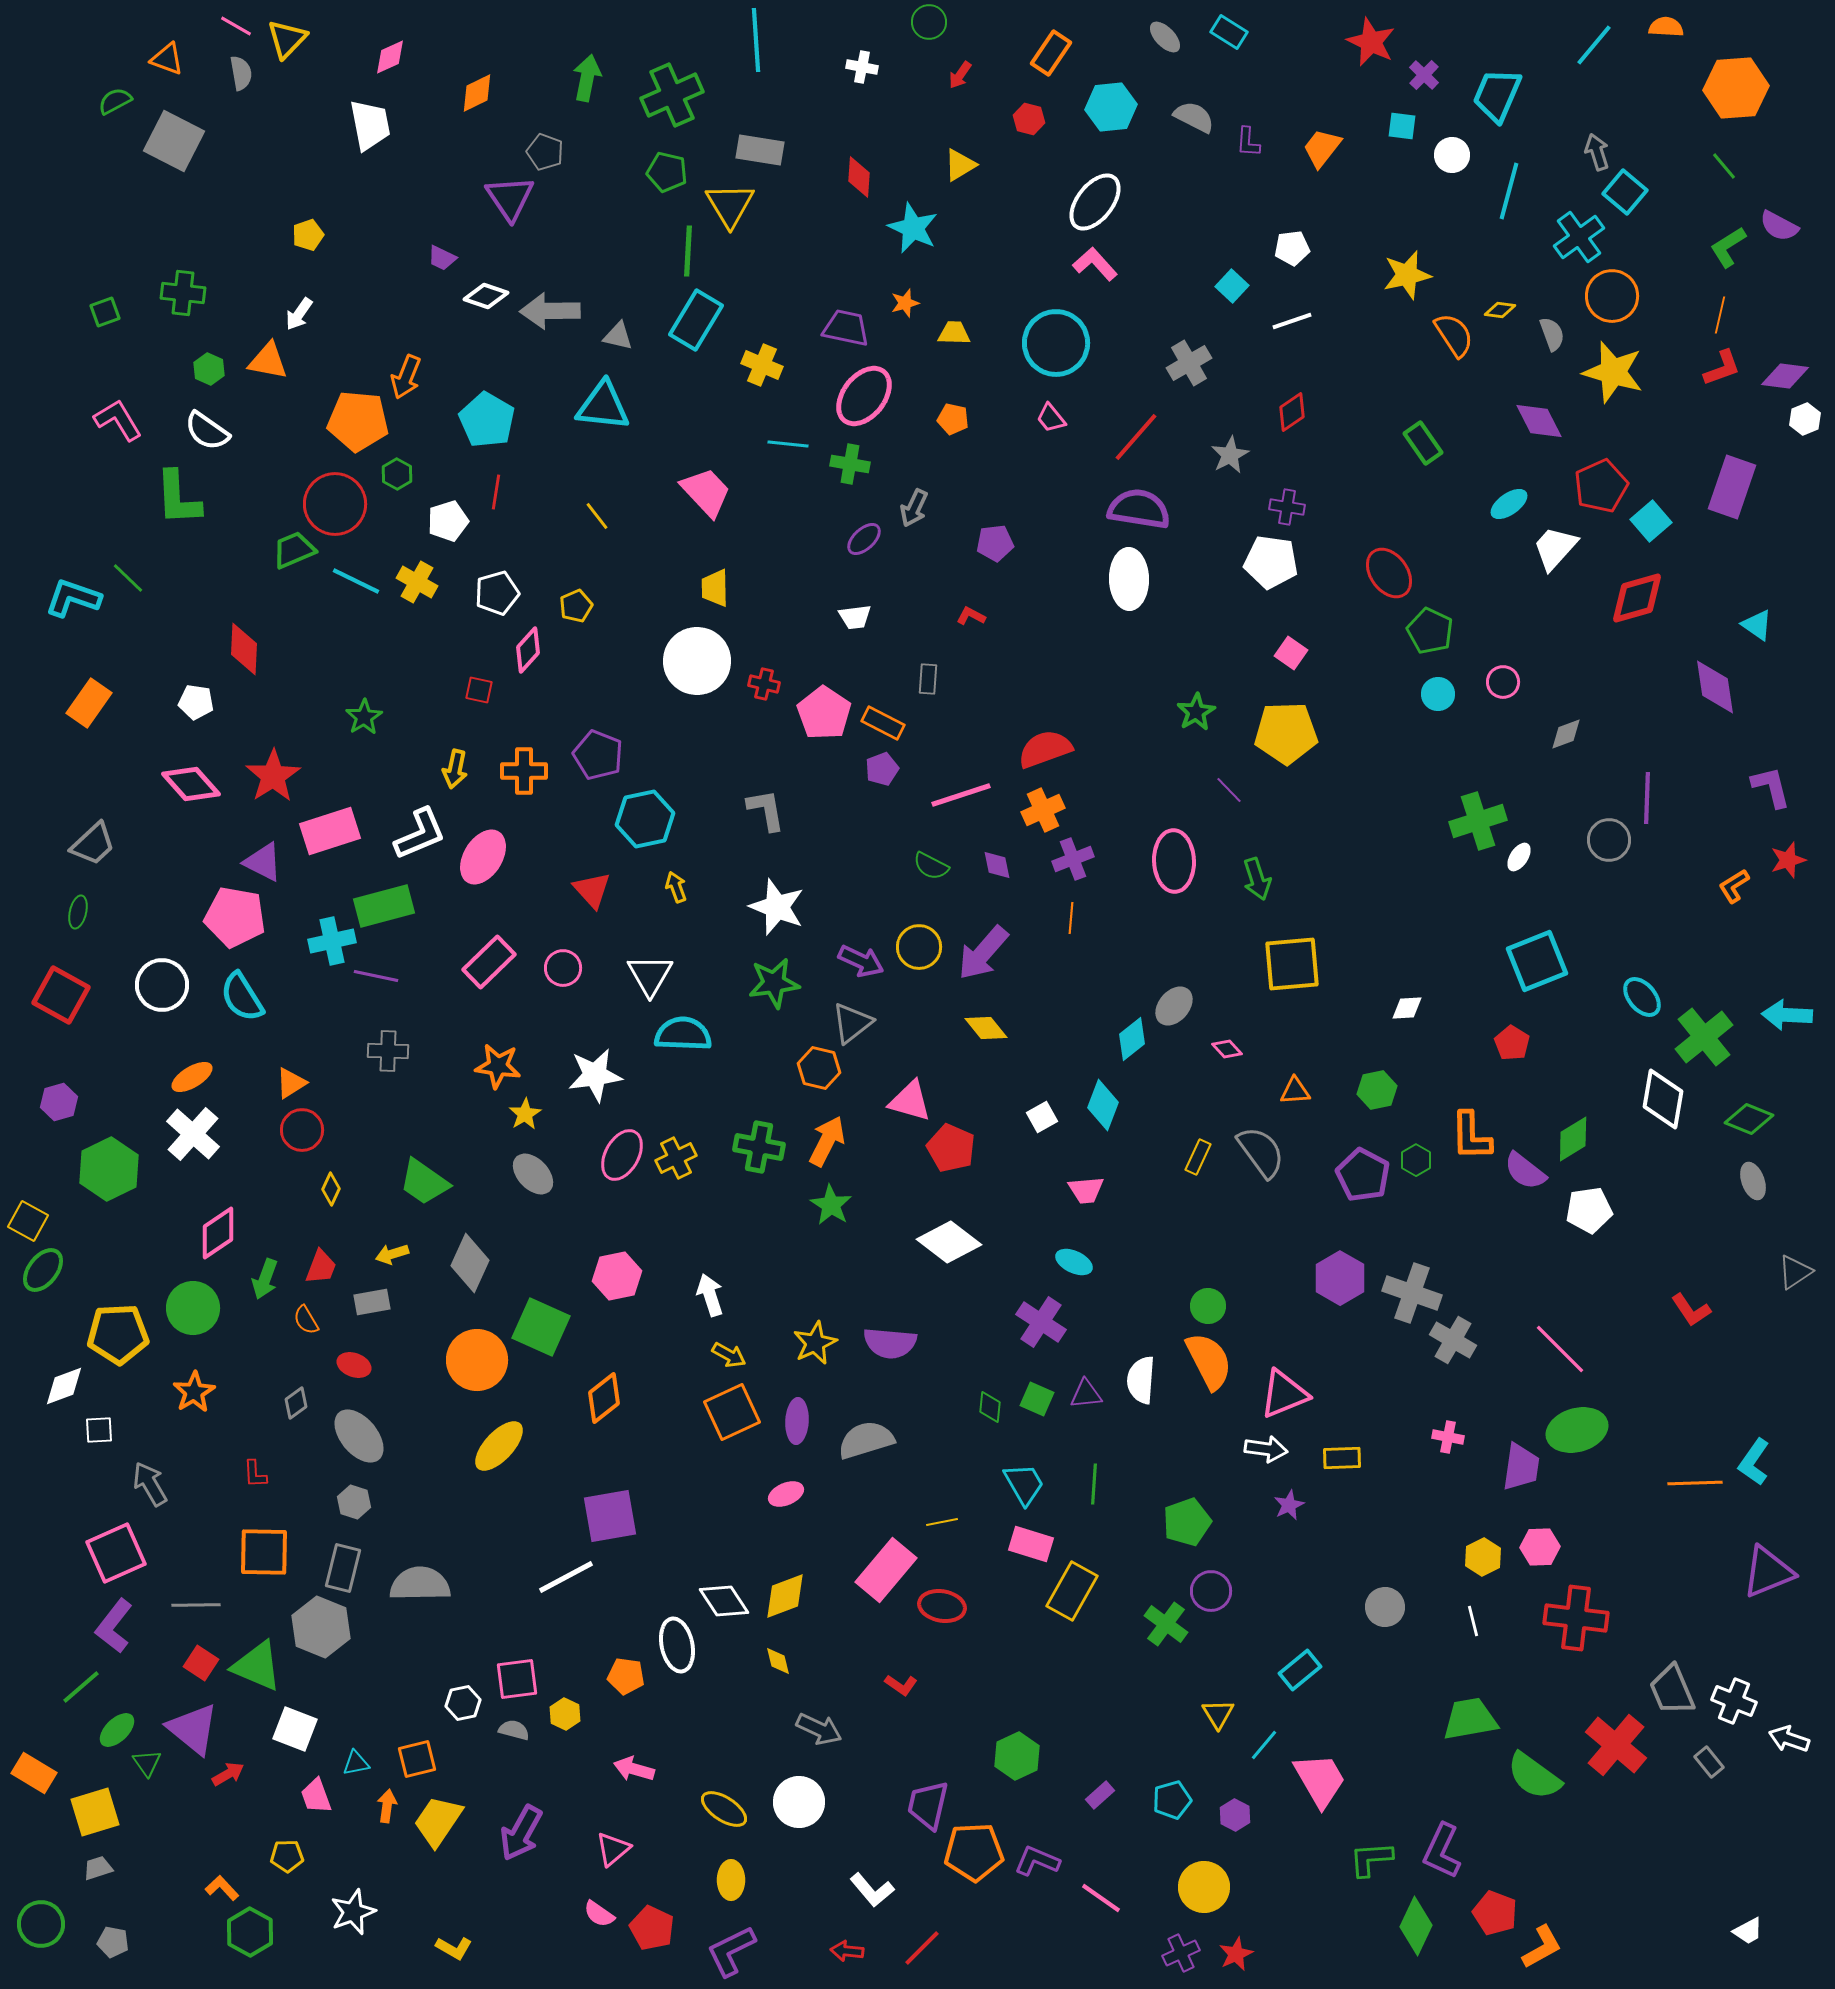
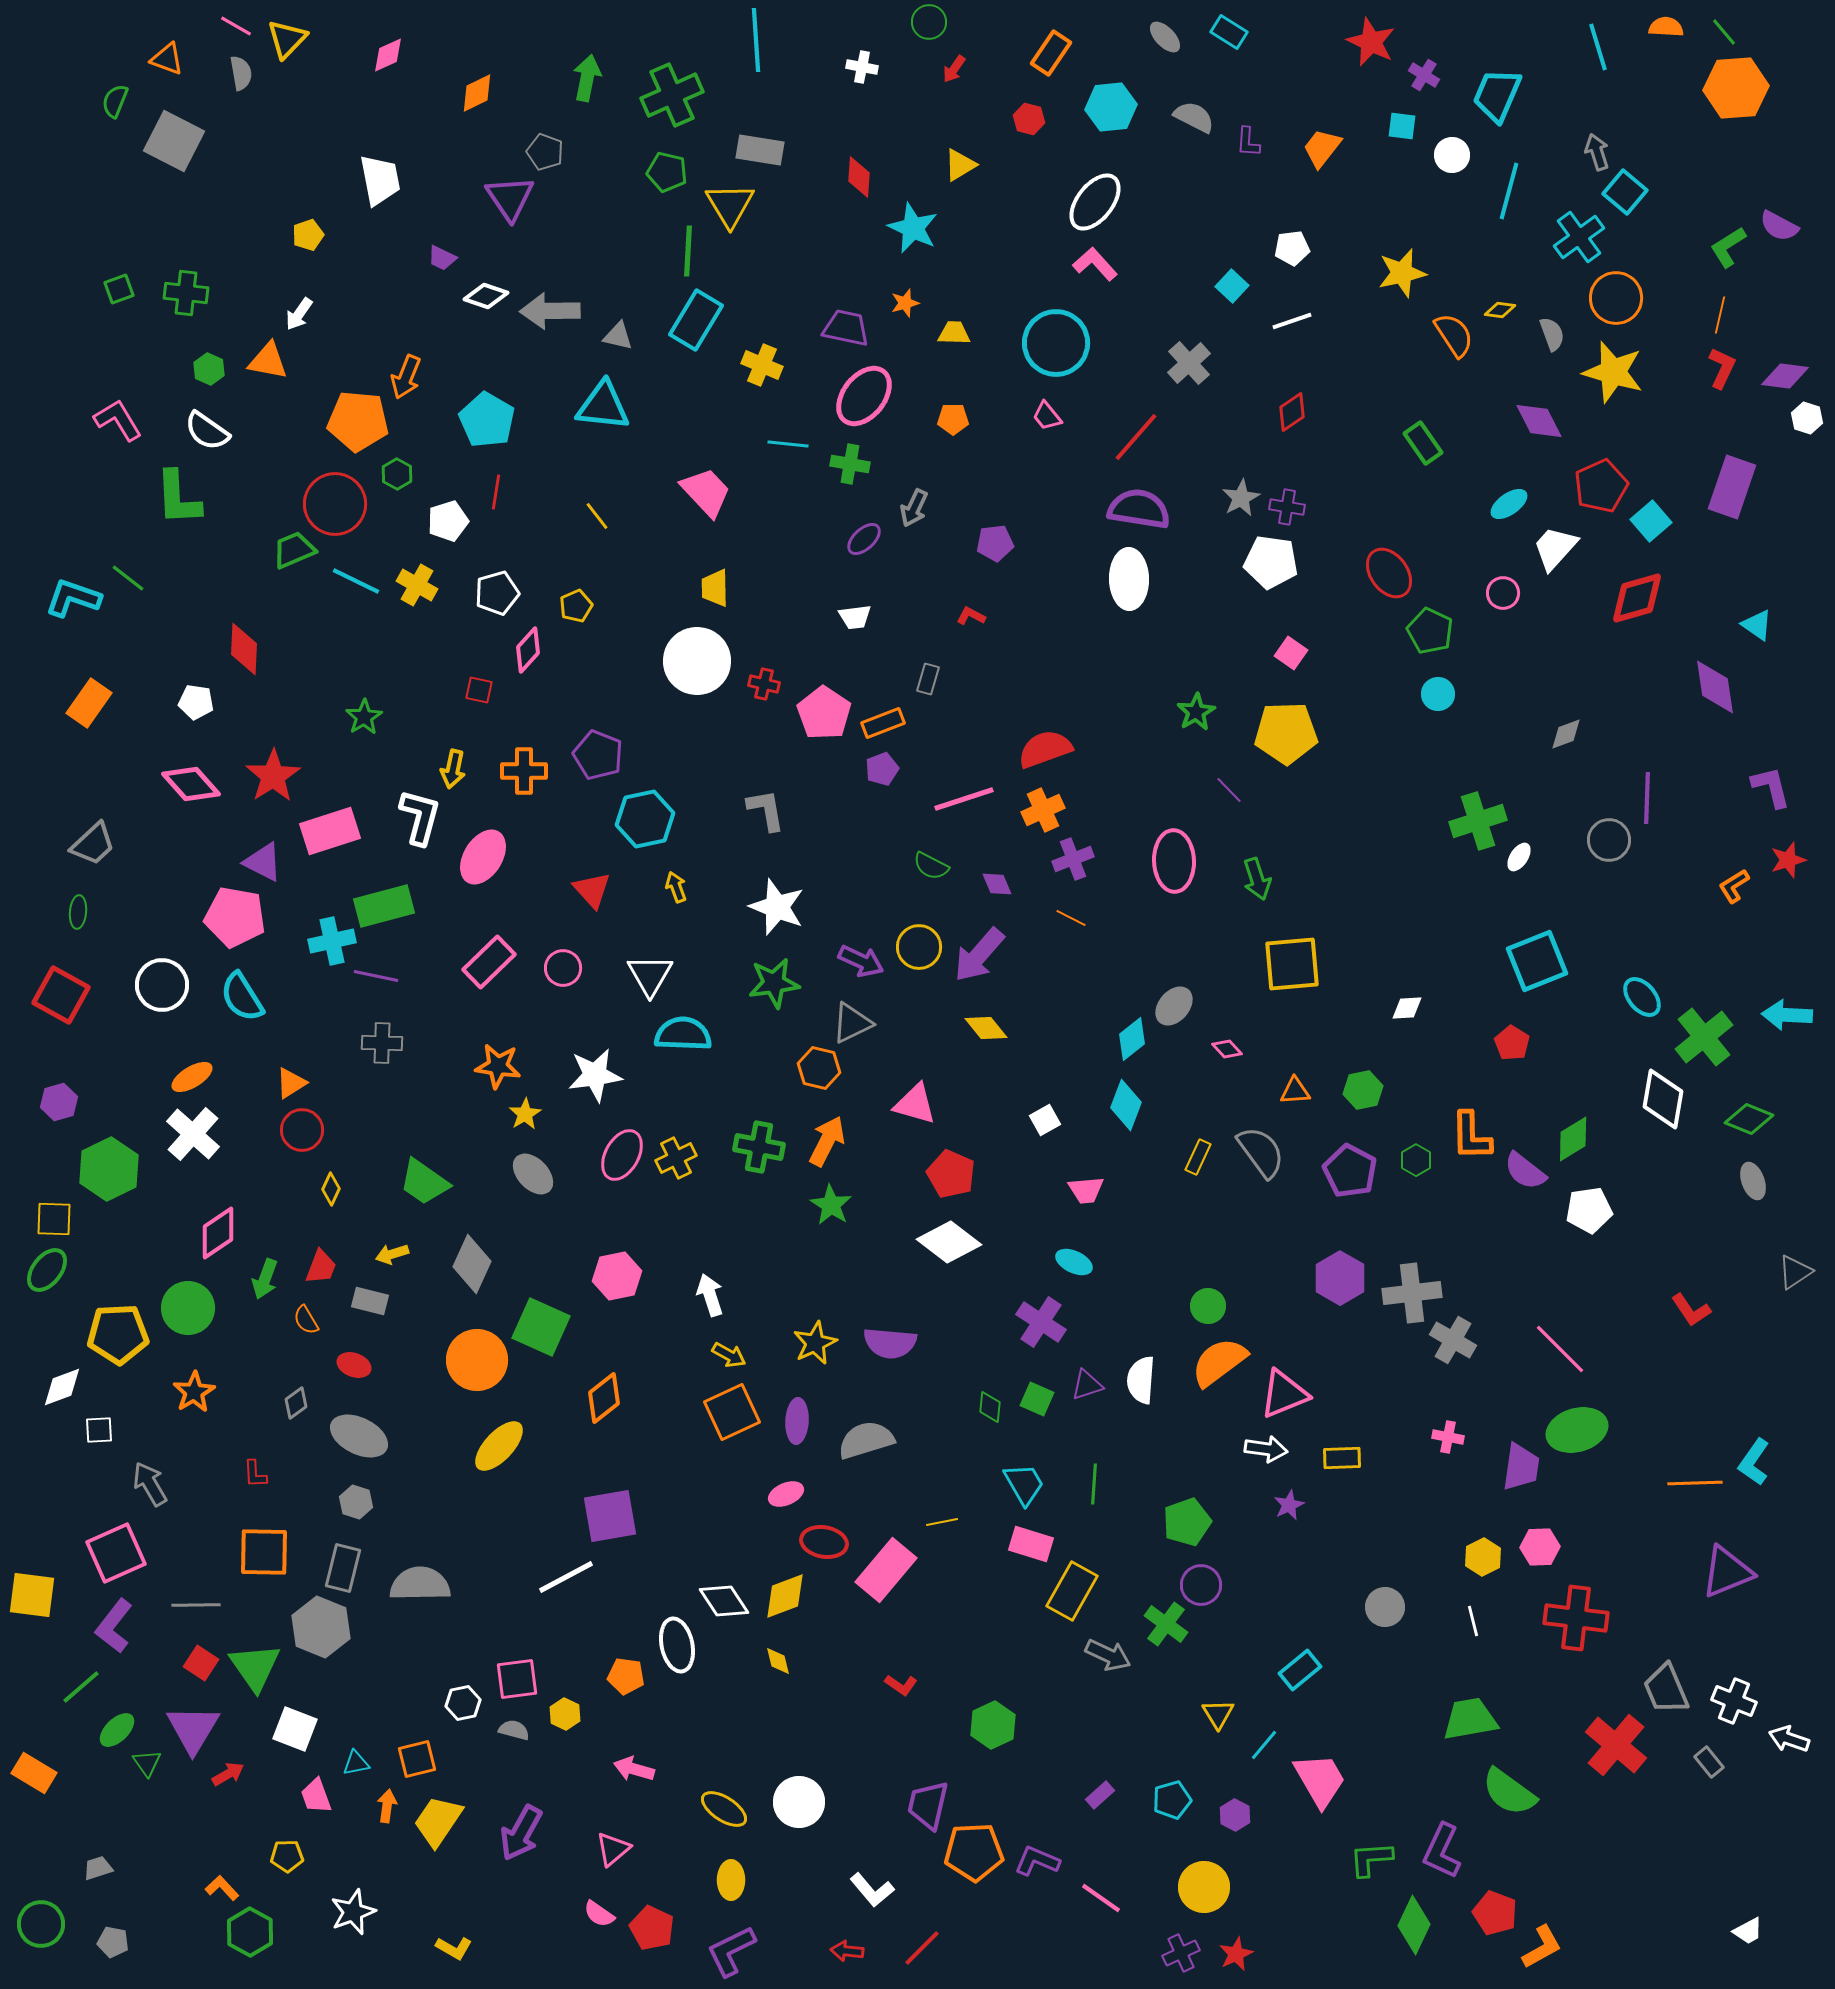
cyan line at (1594, 45): moved 4 px right, 2 px down; rotated 57 degrees counterclockwise
pink diamond at (390, 57): moved 2 px left, 2 px up
red arrow at (960, 75): moved 6 px left, 6 px up
purple cross at (1424, 75): rotated 12 degrees counterclockwise
green semicircle at (115, 101): rotated 40 degrees counterclockwise
white trapezoid at (370, 125): moved 10 px right, 55 px down
green line at (1724, 166): moved 134 px up
yellow star at (1407, 275): moved 5 px left, 2 px up
green cross at (183, 293): moved 3 px right
orange circle at (1612, 296): moved 4 px right, 2 px down
green square at (105, 312): moved 14 px right, 23 px up
gray cross at (1189, 363): rotated 12 degrees counterclockwise
red L-shape at (1722, 368): rotated 45 degrees counterclockwise
pink trapezoid at (1051, 418): moved 4 px left, 2 px up
orange pentagon at (953, 419): rotated 12 degrees counterclockwise
white hexagon at (1805, 419): moved 2 px right, 1 px up; rotated 20 degrees counterclockwise
gray star at (1230, 455): moved 11 px right, 43 px down
green line at (128, 578): rotated 6 degrees counterclockwise
yellow cross at (417, 582): moved 3 px down
gray rectangle at (928, 679): rotated 12 degrees clockwise
pink circle at (1503, 682): moved 89 px up
orange rectangle at (883, 723): rotated 48 degrees counterclockwise
yellow arrow at (455, 769): moved 2 px left
pink line at (961, 795): moved 3 px right, 4 px down
white L-shape at (420, 834): moved 17 px up; rotated 52 degrees counterclockwise
purple diamond at (997, 865): moved 19 px down; rotated 12 degrees counterclockwise
green ellipse at (78, 912): rotated 8 degrees counterclockwise
orange line at (1071, 918): rotated 68 degrees counterclockwise
purple arrow at (983, 953): moved 4 px left, 2 px down
gray triangle at (852, 1023): rotated 12 degrees clockwise
gray cross at (388, 1051): moved 6 px left, 8 px up
green hexagon at (1377, 1090): moved 14 px left
pink triangle at (910, 1101): moved 5 px right, 3 px down
cyan diamond at (1103, 1105): moved 23 px right
white square at (1042, 1117): moved 3 px right, 3 px down
red pentagon at (951, 1148): moved 26 px down
purple pentagon at (1363, 1175): moved 13 px left, 4 px up
yellow square at (28, 1221): moved 26 px right, 2 px up; rotated 27 degrees counterclockwise
gray diamond at (470, 1263): moved 2 px right, 1 px down
green ellipse at (43, 1270): moved 4 px right
gray cross at (1412, 1293): rotated 26 degrees counterclockwise
gray rectangle at (372, 1302): moved 2 px left, 1 px up; rotated 24 degrees clockwise
green circle at (193, 1308): moved 5 px left
orange semicircle at (1209, 1361): moved 10 px right, 1 px down; rotated 100 degrees counterclockwise
white diamond at (64, 1386): moved 2 px left, 1 px down
purple triangle at (1086, 1394): moved 1 px right, 9 px up; rotated 12 degrees counterclockwise
gray ellipse at (359, 1436): rotated 24 degrees counterclockwise
gray hexagon at (354, 1502): moved 2 px right
purple triangle at (1768, 1572): moved 41 px left
purple circle at (1211, 1591): moved 10 px left, 6 px up
red ellipse at (942, 1606): moved 118 px left, 64 px up
green triangle at (257, 1666): moved 2 px left, 1 px down; rotated 32 degrees clockwise
gray trapezoid at (1672, 1690): moved 6 px left, 1 px up
purple triangle at (193, 1729): rotated 22 degrees clockwise
gray arrow at (819, 1729): moved 289 px right, 74 px up
green hexagon at (1017, 1756): moved 24 px left, 31 px up
green semicircle at (1534, 1776): moved 25 px left, 16 px down
yellow square at (95, 1812): moved 63 px left, 217 px up; rotated 24 degrees clockwise
green diamond at (1416, 1926): moved 2 px left, 1 px up
